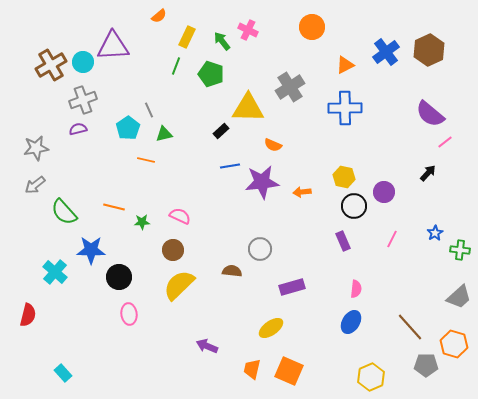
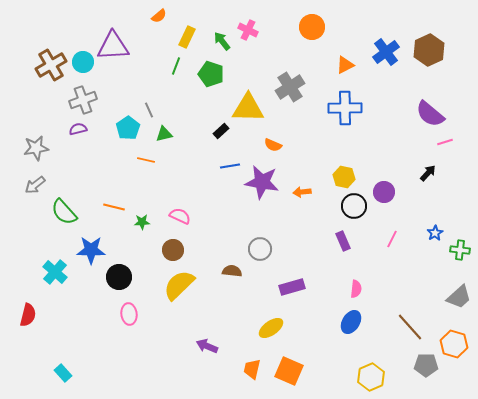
pink line at (445, 142): rotated 21 degrees clockwise
purple star at (262, 182): rotated 16 degrees clockwise
